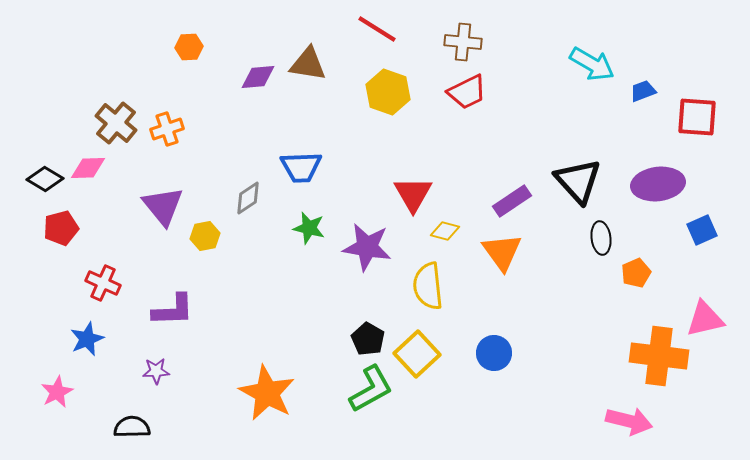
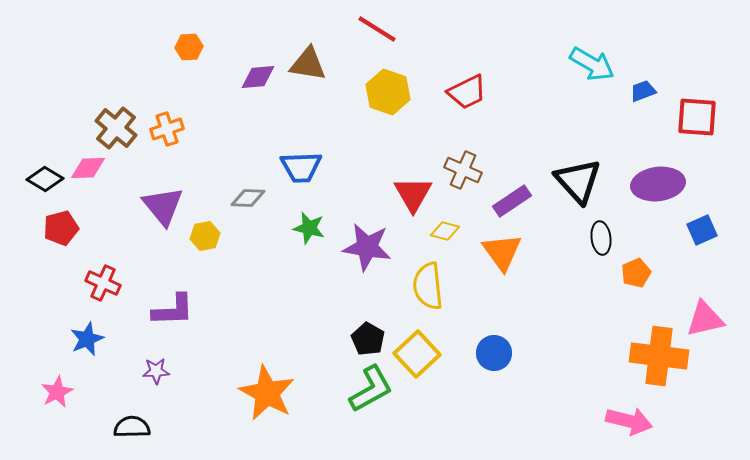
brown cross at (463, 42): moved 128 px down; rotated 18 degrees clockwise
brown cross at (116, 123): moved 5 px down
gray diamond at (248, 198): rotated 36 degrees clockwise
